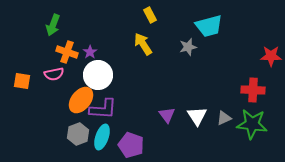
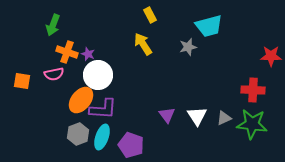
purple star: moved 2 px left, 2 px down; rotated 16 degrees counterclockwise
